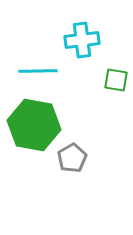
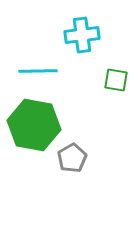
cyan cross: moved 5 px up
